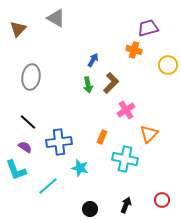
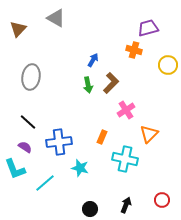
cyan L-shape: moved 1 px left, 1 px up
cyan line: moved 3 px left, 3 px up
